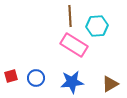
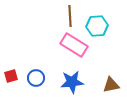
brown triangle: moved 1 px right, 1 px down; rotated 18 degrees clockwise
